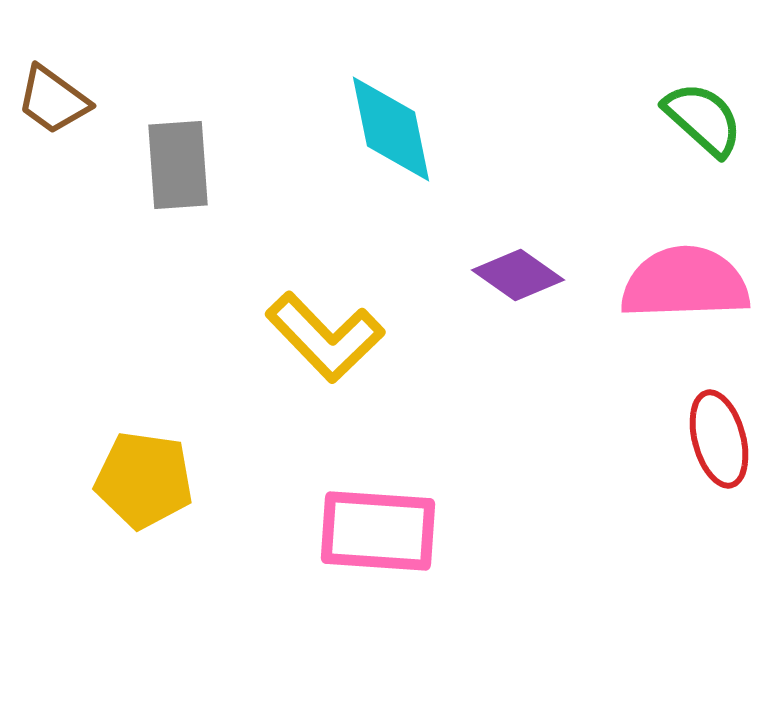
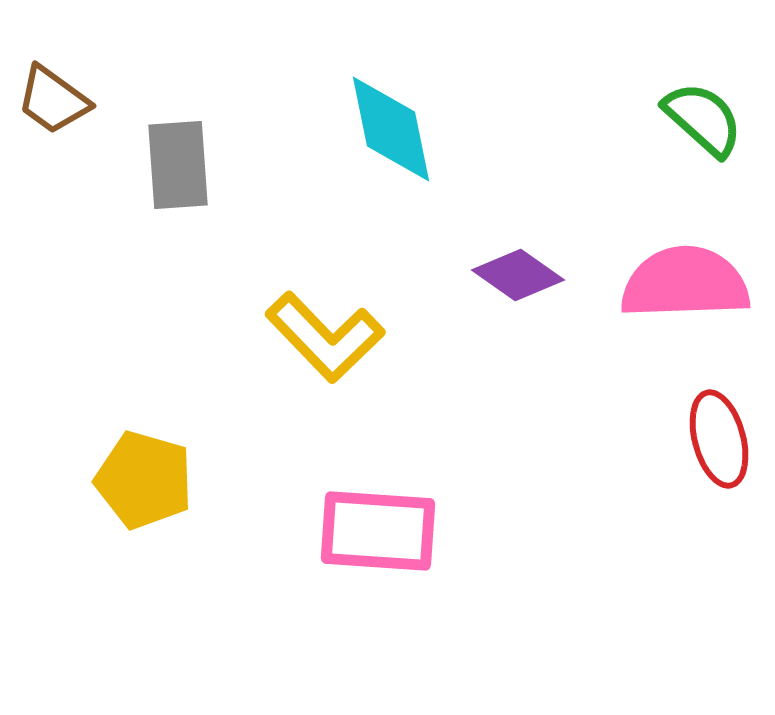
yellow pentagon: rotated 8 degrees clockwise
